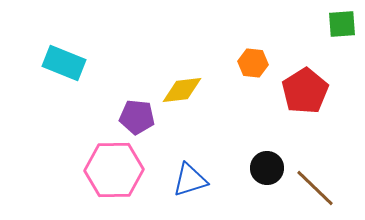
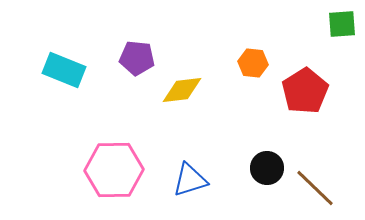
cyan rectangle: moved 7 px down
purple pentagon: moved 59 px up
